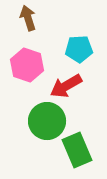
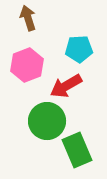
pink hexagon: rotated 20 degrees clockwise
